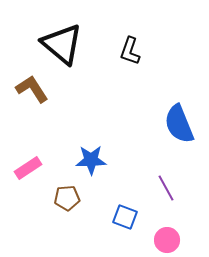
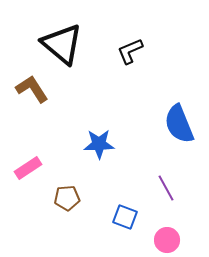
black L-shape: rotated 48 degrees clockwise
blue star: moved 8 px right, 16 px up
